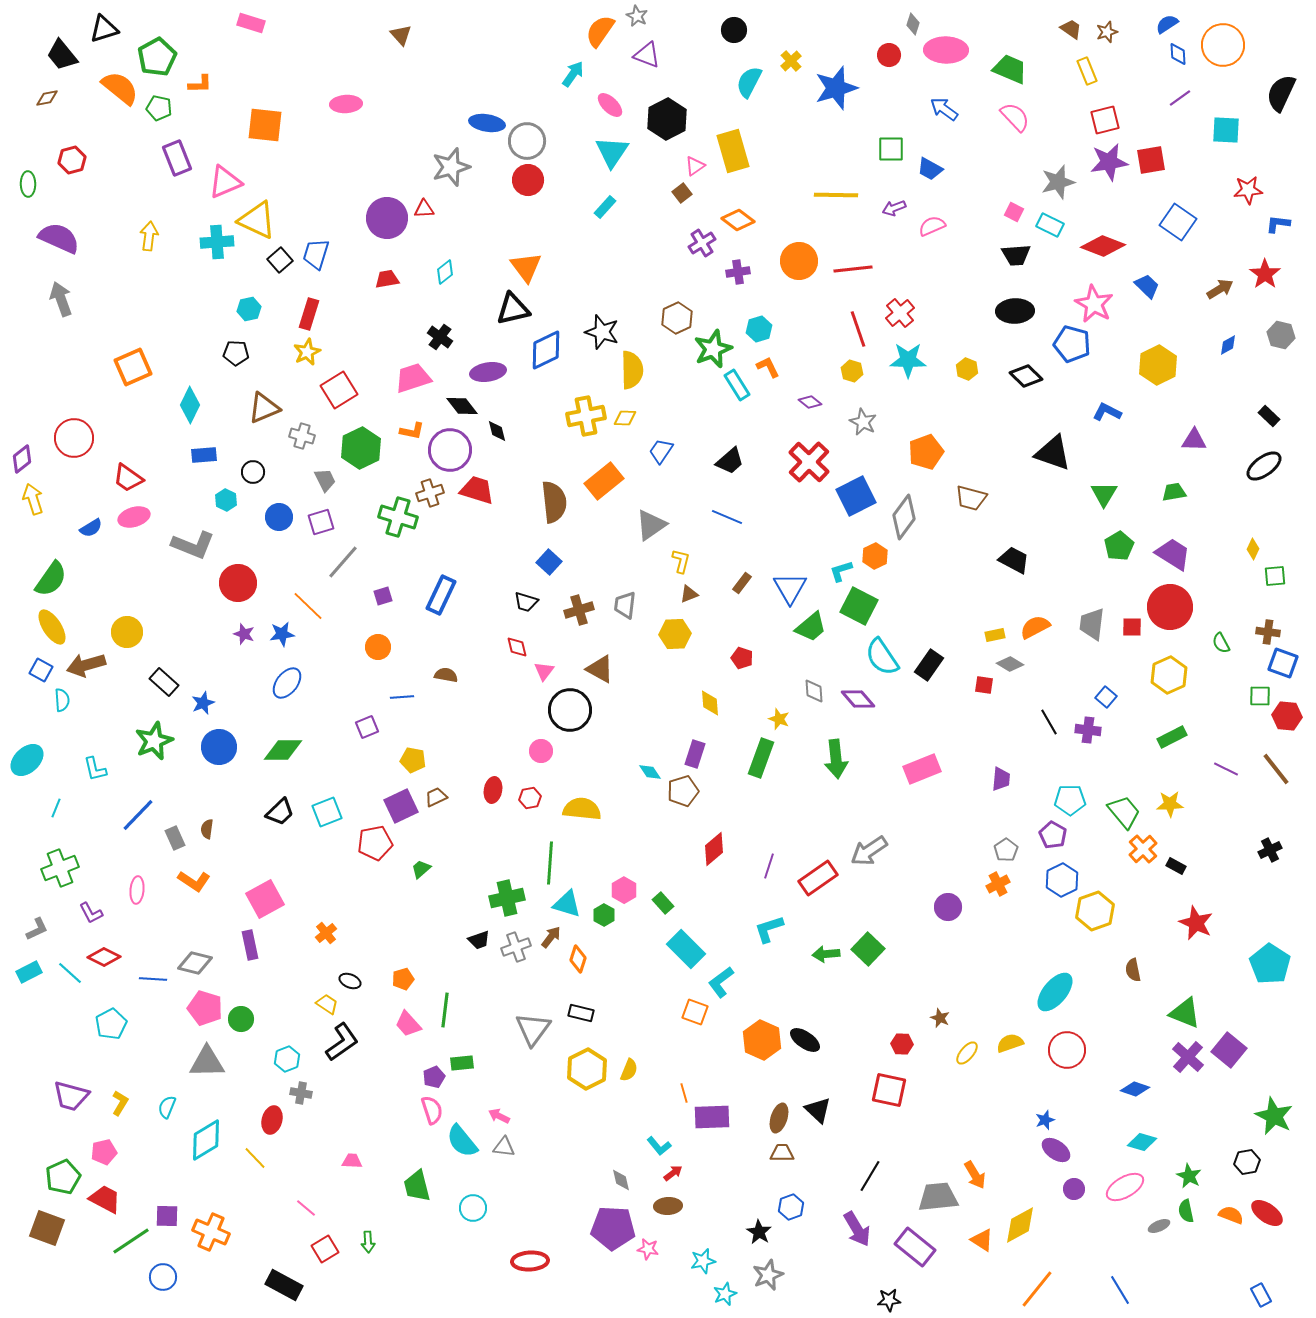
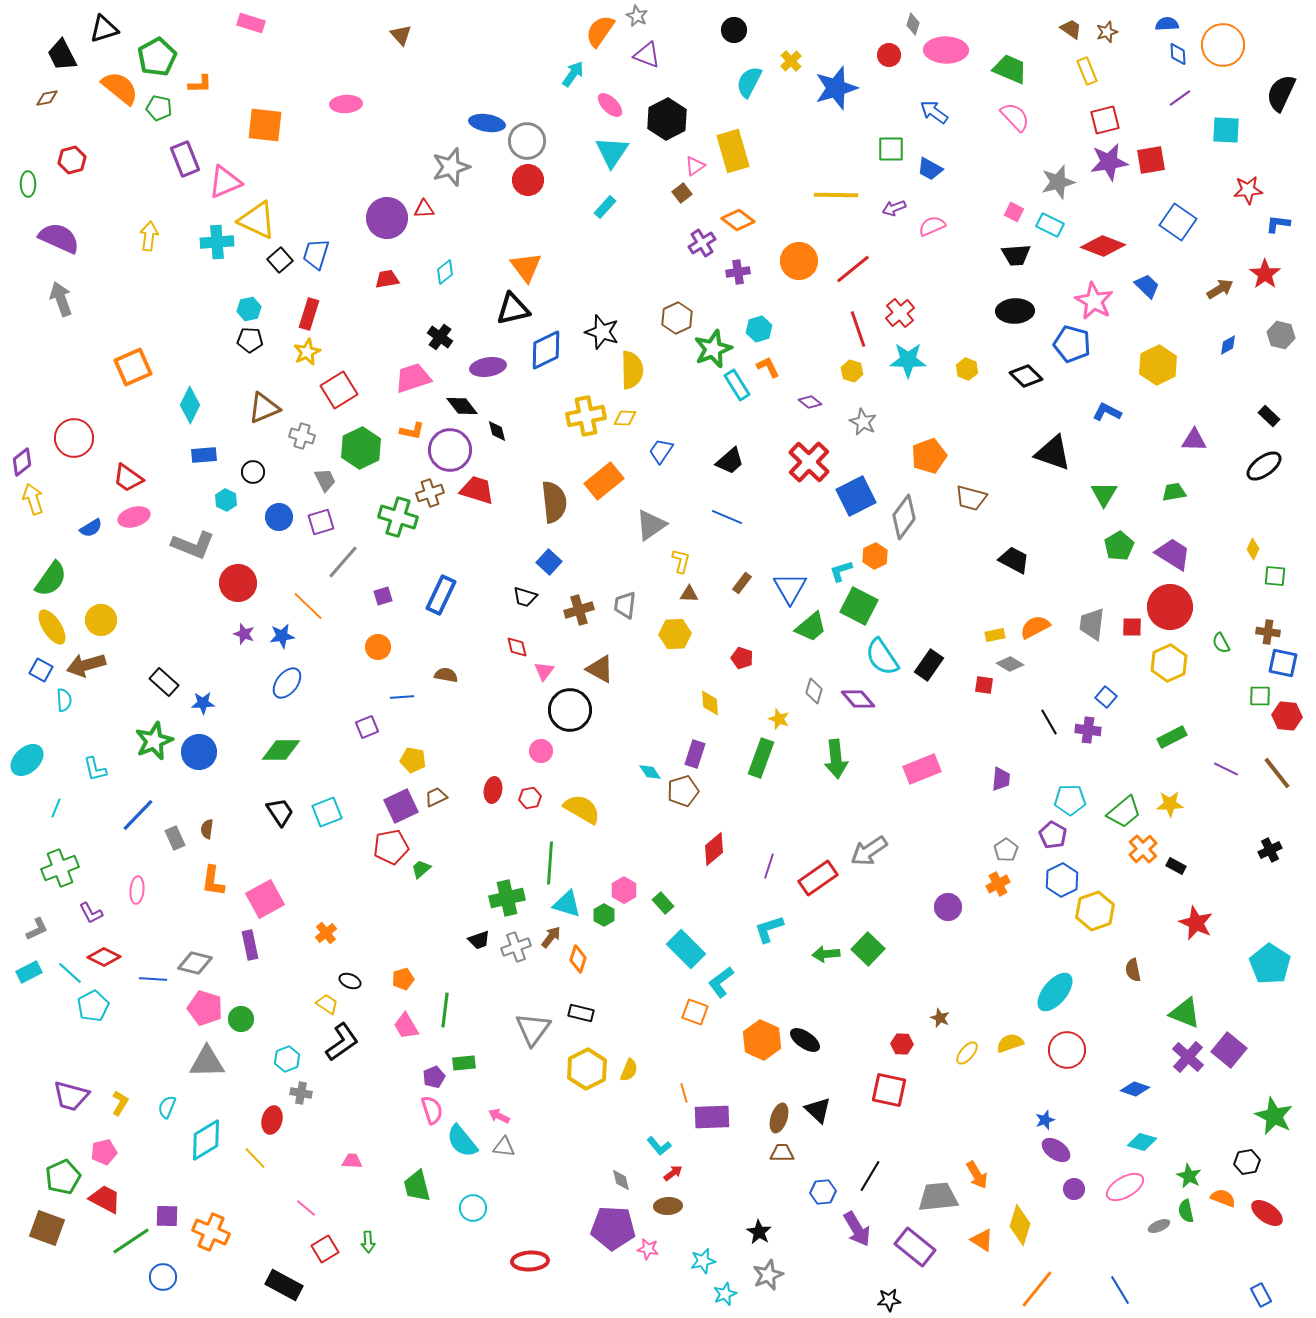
blue semicircle at (1167, 24): rotated 30 degrees clockwise
black trapezoid at (62, 55): rotated 12 degrees clockwise
blue arrow at (944, 109): moved 10 px left, 3 px down
purple rectangle at (177, 158): moved 8 px right, 1 px down
red line at (853, 269): rotated 33 degrees counterclockwise
pink star at (1094, 304): moved 3 px up
black pentagon at (236, 353): moved 14 px right, 13 px up
purple ellipse at (488, 372): moved 5 px up
orange pentagon at (926, 452): moved 3 px right, 4 px down
purple diamond at (22, 459): moved 3 px down
green square at (1275, 576): rotated 10 degrees clockwise
brown triangle at (689, 594): rotated 24 degrees clockwise
black trapezoid at (526, 602): moved 1 px left, 5 px up
yellow circle at (127, 632): moved 26 px left, 12 px up
blue star at (282, 634): moved 2 px down
blue square at (1283, 663): rotated 8 degrees counterclockwise
yellow hexagon at (1169, 675): moved 12 px up
gray diamond at (814, 691): rotated 20 degrees clockwise
cyan semicircle at (62, 700): moved 2 px right
blue star at (203, 703): rotated 20 degrees clockwise
blue circle at (219, 747): moved 20 px left, 5 px down
green diamond at (283, 750): moved 2 px left
brown line at (1276, 769): moved 1 px right, 4 px down
yellow semicircle at (582, 809): rotated 24 degrees clockwise
black trapezoid at (280, 812): rotated 80 degrees counterclockwise
green trapezoid at (1124, 812): rotated 90 degrees clockwise
red pentagon at (375, 843): moved 16 px right, 4 px down
orange L-shape at (194, 881): moved 19 px right; rotated 64 degrees clockwise
cyan pentagon at (111, 1024): moved 18 px left, 18 px up
pink trapezoid at (408, 1024): moved 2 px left, 2 px down; rotated 12 degrees clockwise
green rectangle at (462, 1063): moved 2 px right
orange arrow at (975, 1175): moved 2 px right
blue hexagon at (791, 1207): moved 32 px right, 15 px up; rotated 15 degrees clockwise
orange semicircle at (1231, 1215): moved 8 px left, 17 px up
yellow diamond at (1020, 1225): rotated 45 degrees counterclockwise
